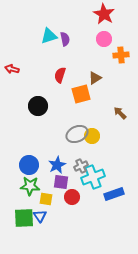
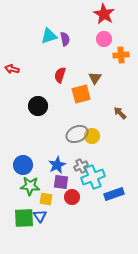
brown triangle: rotated 24 degrees counterclockwise
blue circle: moved 6 px left
